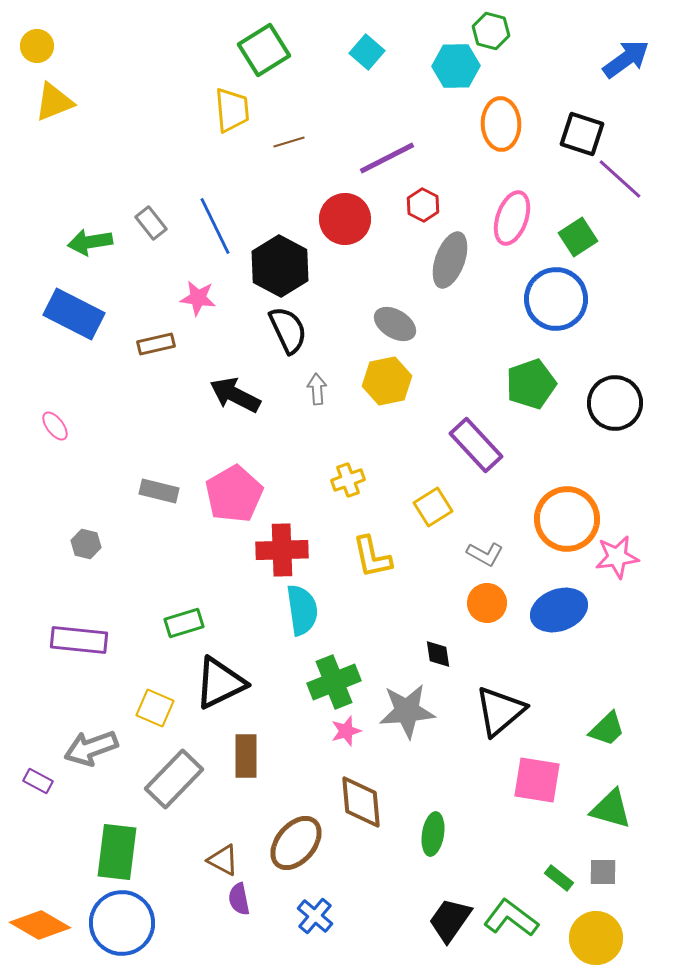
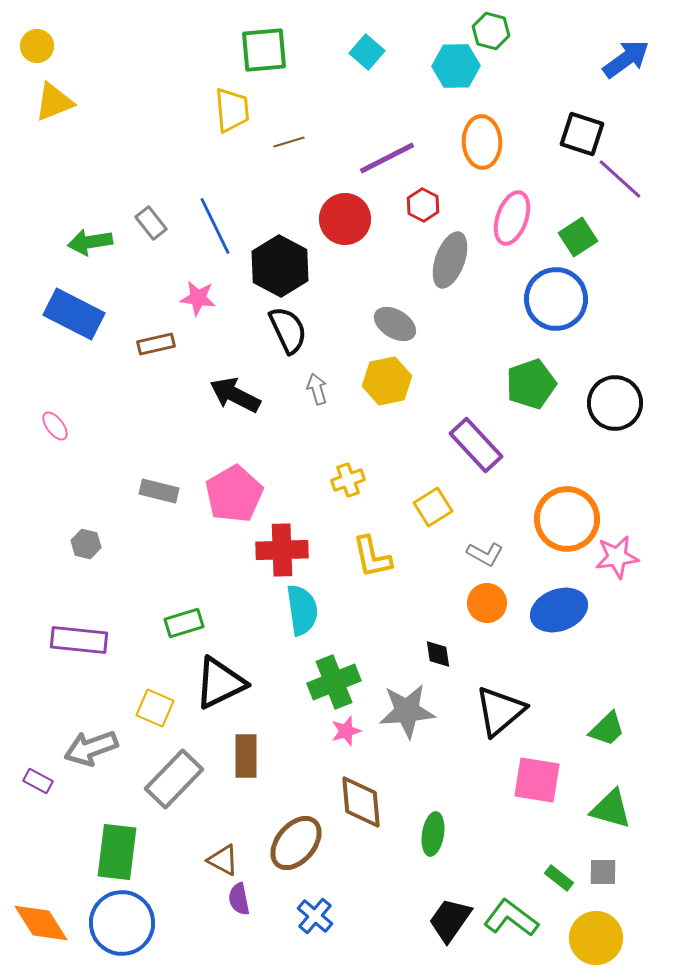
green square at (264, 50): rotated 27 degrees clockwise
orange ellipse at (501, 124): moved 19 px left, 18 px down
gray arrow at (317, 389): rotated 12 degrees counterclockwise
orange diamond at (40, 925): moved 1 px right, 2 px up; rotated 28 degrees clockwise
